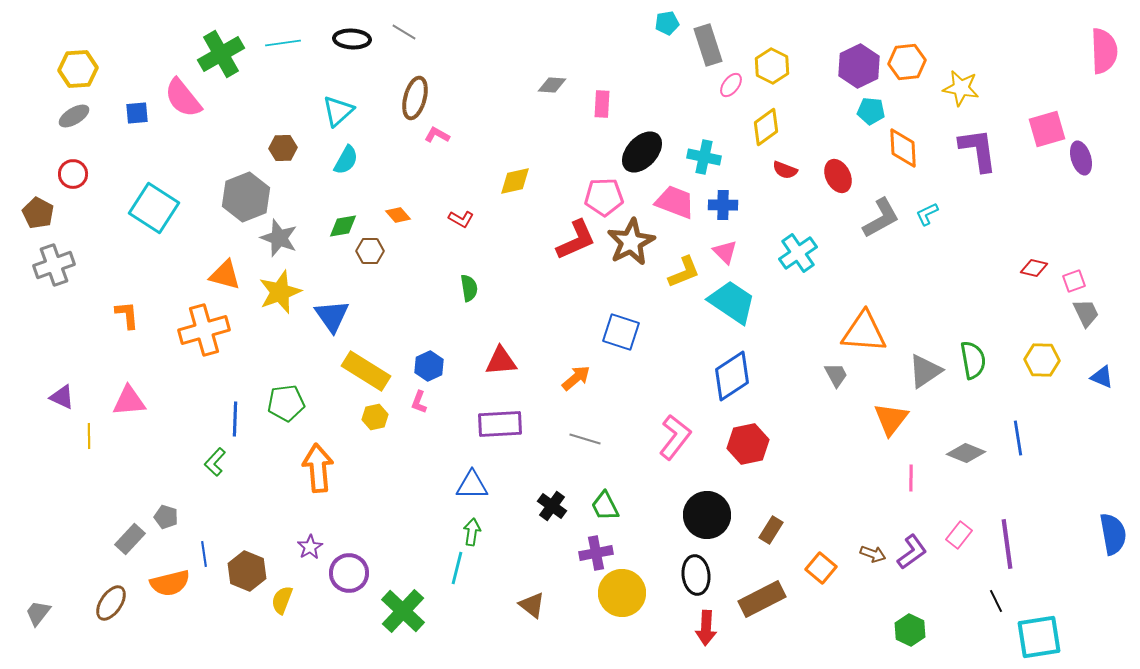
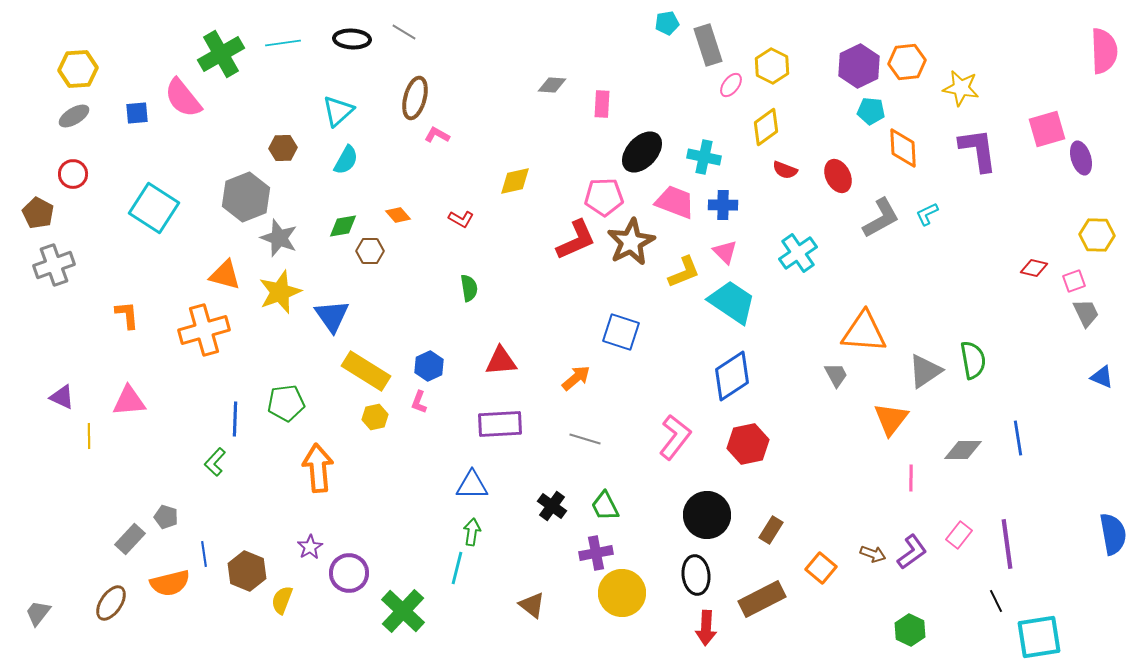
yellow hexagon at (1042, 360): moved 55 px right, 125 px up
gray diamond at (966, 453): moved 3 px left, 3 px up; rotated 21 degrees counterclockwise
